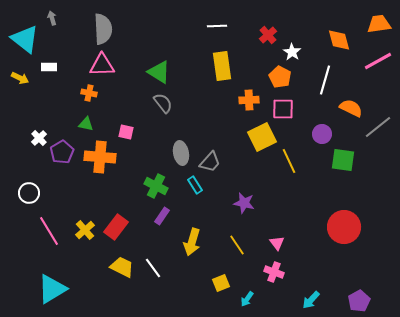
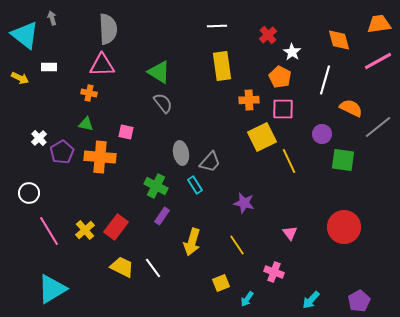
gray semicircle at (103, 29): moved 5 px right
cyan triangle at (25, 39): moved 4 px up
pink triangle at (277, 243): moved 13 px right, 10 px up
